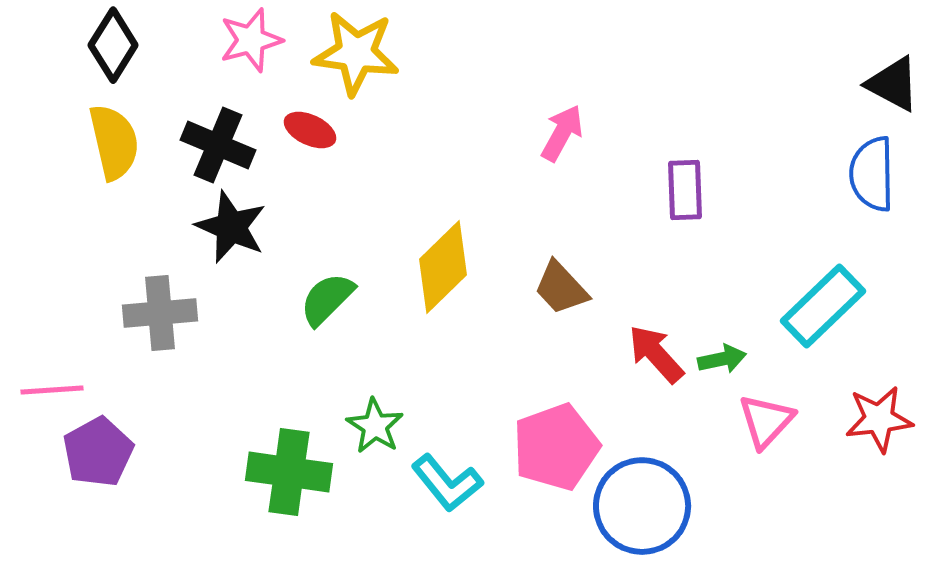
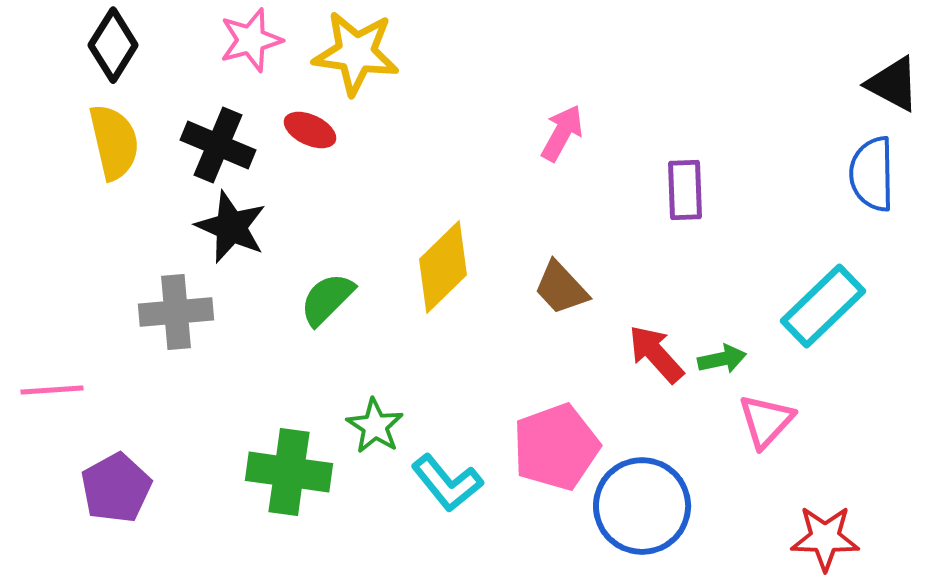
gray cross: moved 16 px right, 1 px up
red star: moved 54 px left, 119 px down; rotated 8 degrees clockwise
purple pentagon: moved 18 px right, 36 px down
